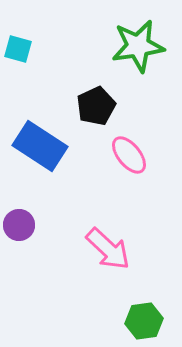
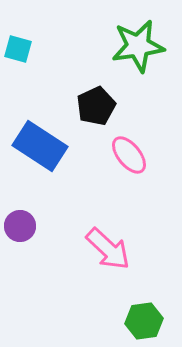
purple circle: moved 1 px right, 1 px down
